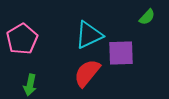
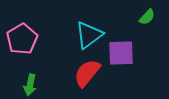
cyan triangle: rotated 12 degrees counterclockwise
